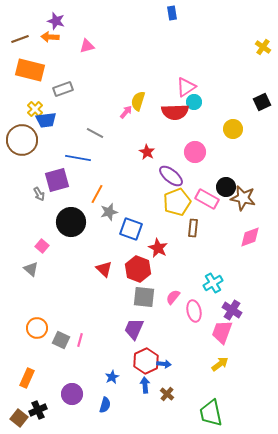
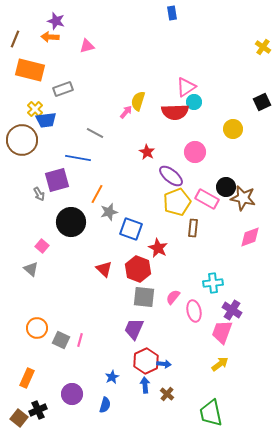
brown line at (20, 39): moved 5 px left; rotated 48 degrees counterclockwise
cyan cross at (213, 283): rotated 24 degrees clockwise
